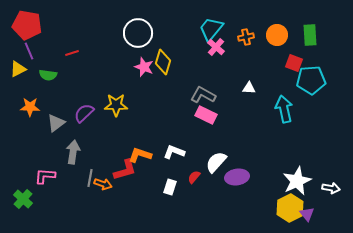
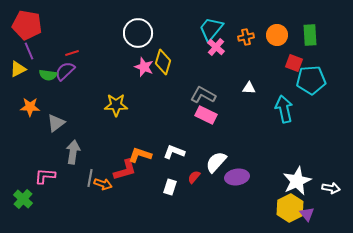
purple semicircle: moved 19 px left, 42 px up
